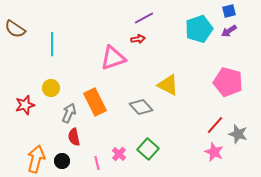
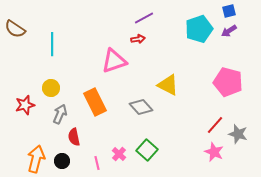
pink triangle: moved 1 px right, 3 px down
gray arrow: moved 9 px left, 1 px down
green square: moved 1 px left, 1 px down
